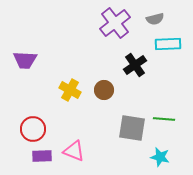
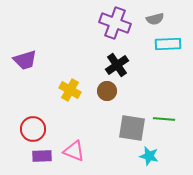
purple cross: rotated 32 degrees counterclockwise
purple trapezoid: rotated 20 degrees counterclockwise
black cross: moved 18 px left
brown circle: moved 3 px right, 1 px down
cyan star: moved 11 px left, 1 px up
